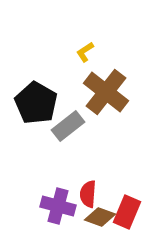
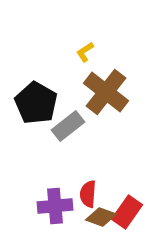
purple cross: moved 3 px left; rotated 20 degrees counterclockwise
red rectangle: rotated 12 degrees clockwise
brown diamond: moved 1 px right
